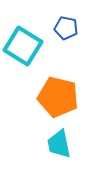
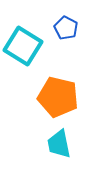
blue pentagon: rotated 15 degrees clockwise
